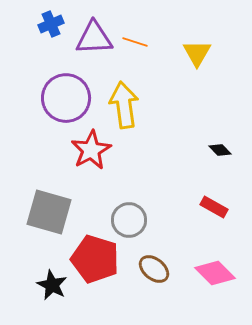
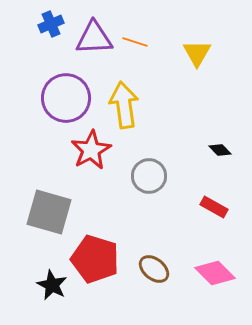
gray circle: moved 20 px right, 44 px up
